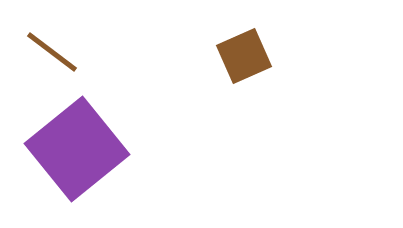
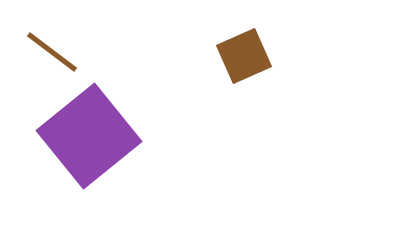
purple square: moved 12 px right, 13 px up
